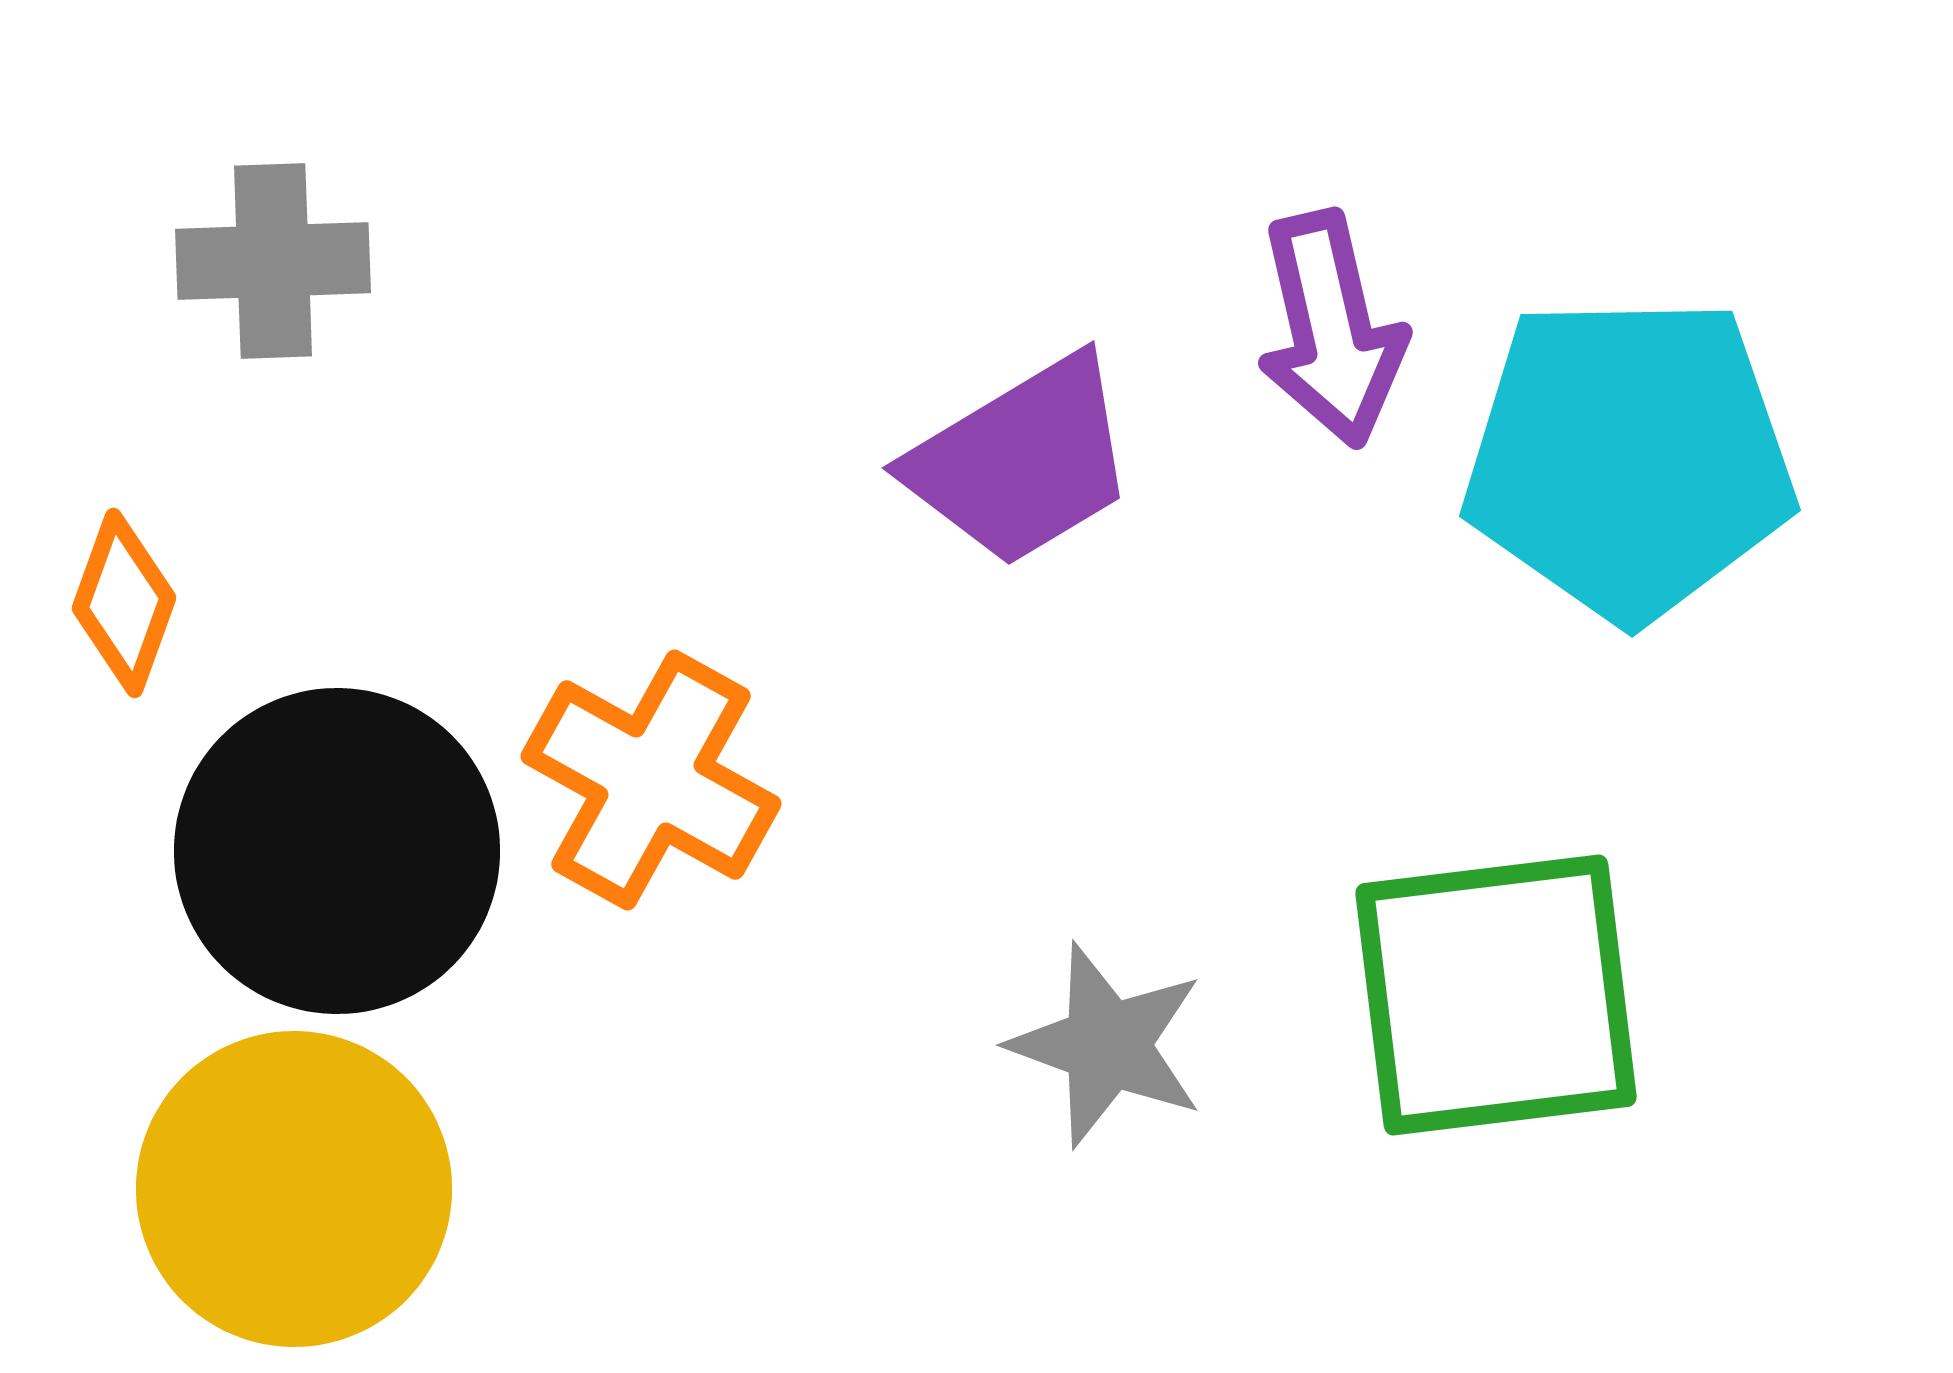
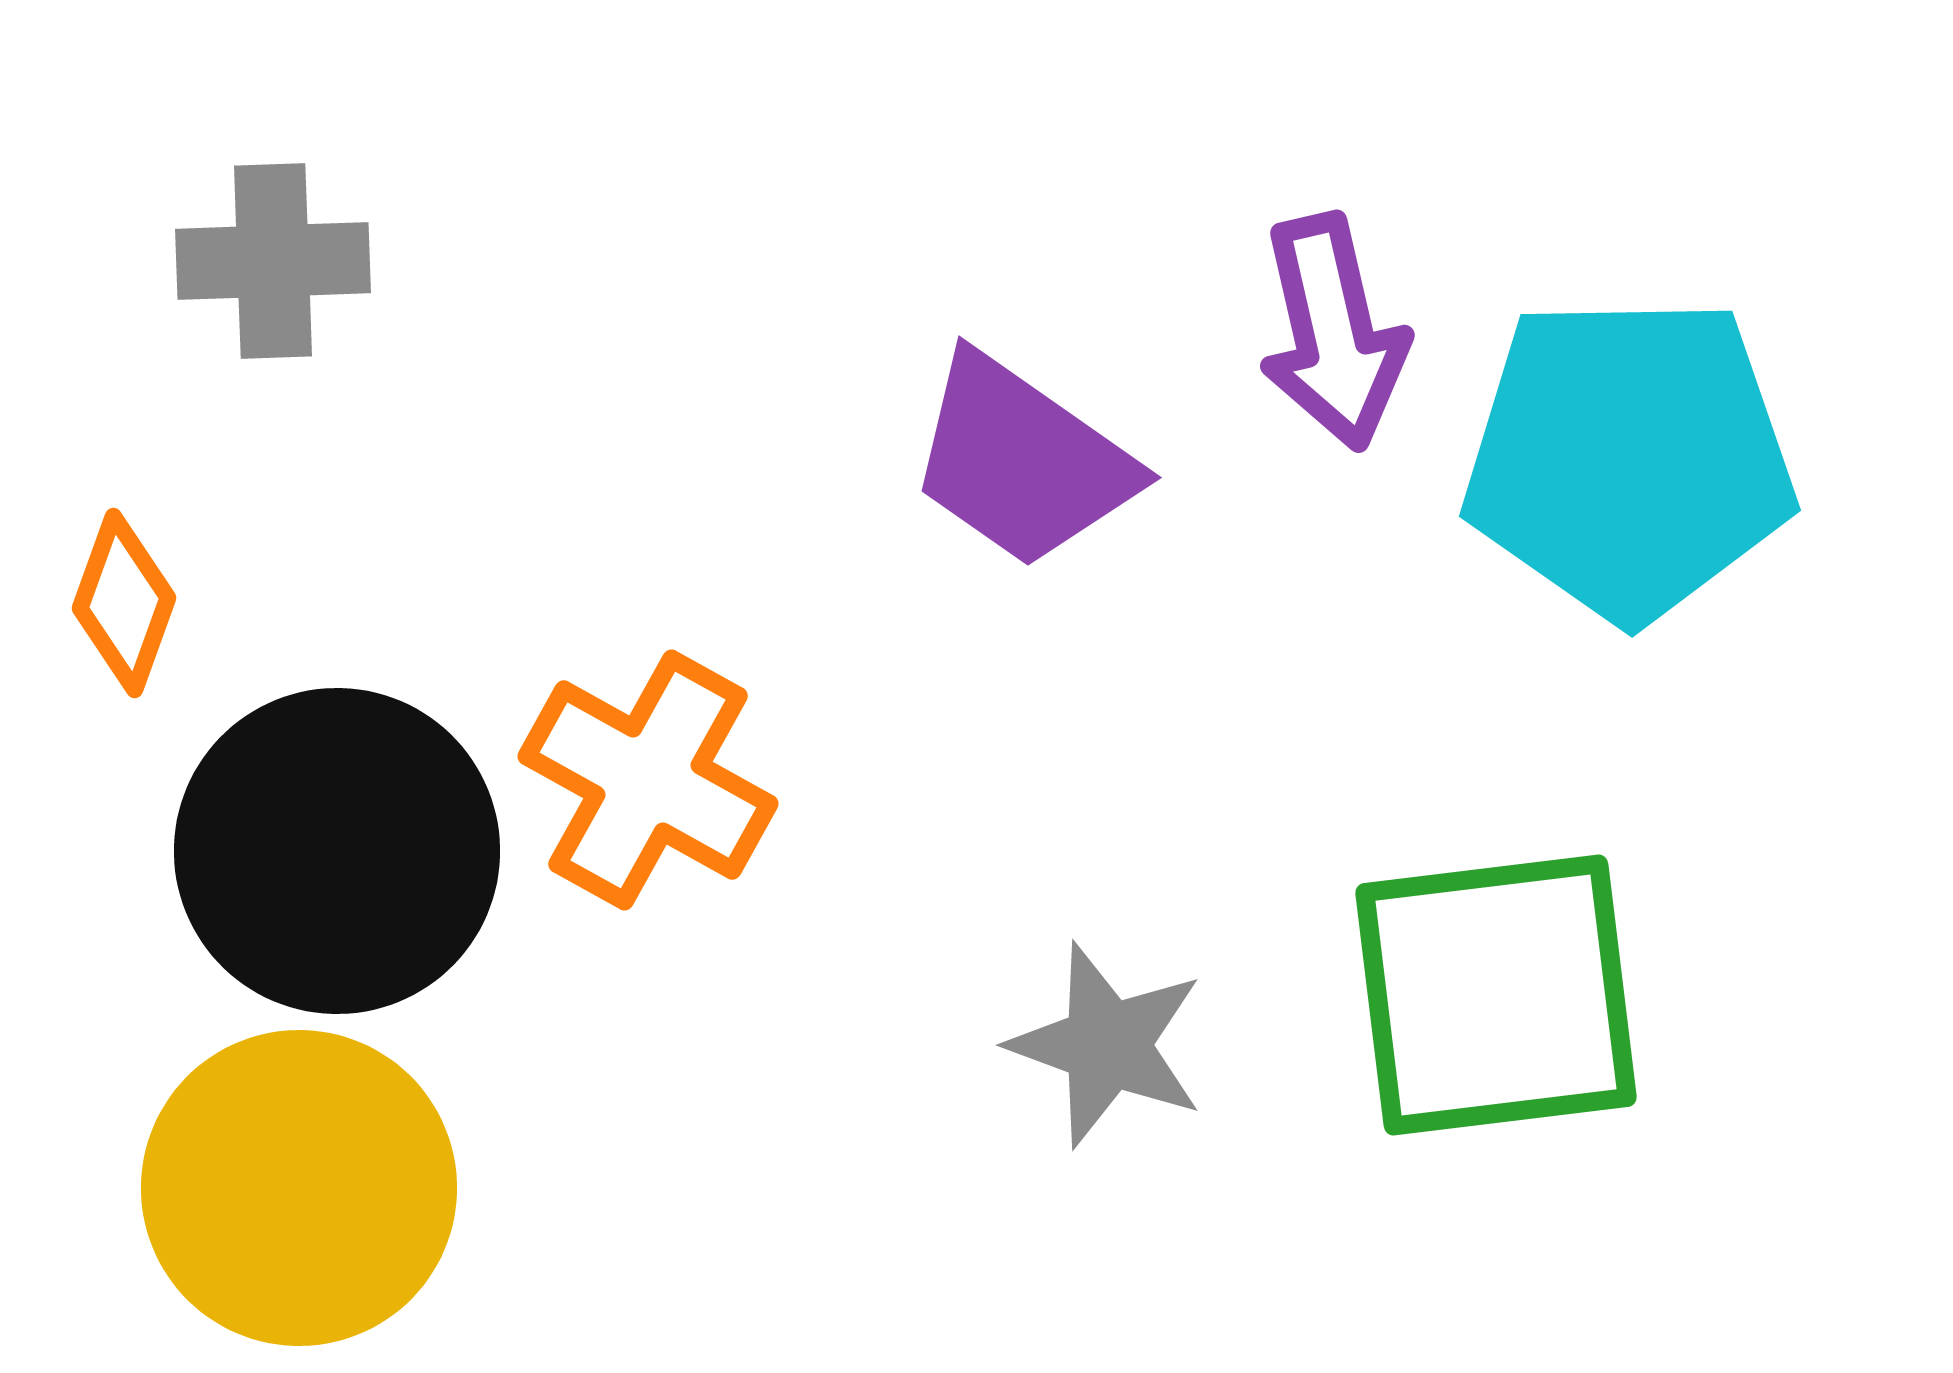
purple arrow: moved 2 px right, 3 px down
purple trapezoid: rotated 66 degrees clockwise
orange cross: moved 3 px left
yellow circle: moved 5 px right, 1 px up
